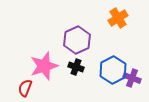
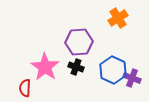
purple hexagon: moved 2 px right, 2 px down; rotated 20 degrees clockwise
pink star: moved 1 px right, 1 px down; rotated 20 degrees counterclockwise
blue hexagon: rotated 8 degrees counterclockwise
red semicircle: rotated 18 degrees counterclockwise
